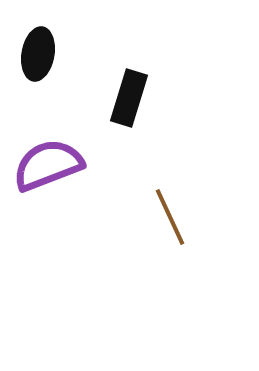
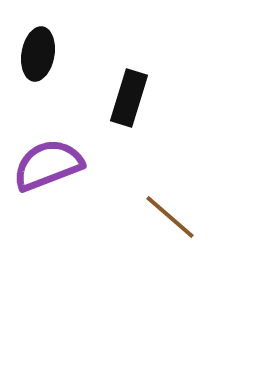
brown line: rotated 24 degrees counterclockwise
